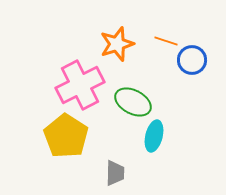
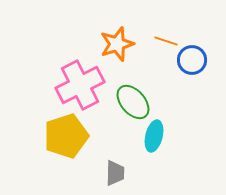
green ellipse: rotated 21 degrees clockwise
yellow pentagon: rotated 21 degrees clockwise
